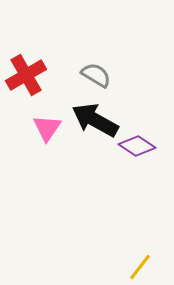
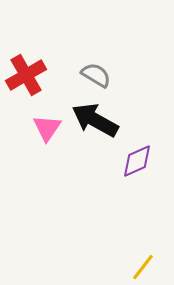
purple diamond: moved 15 px down; rotated 57 degrees counterclockwise
yellow line: moved 3 px right
